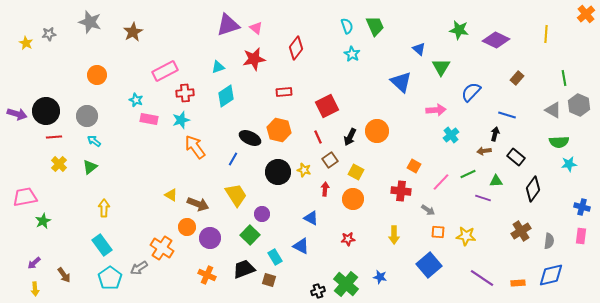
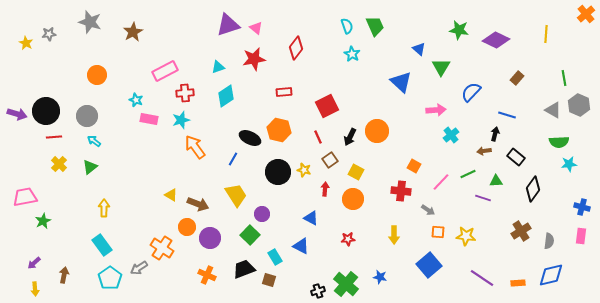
brown arrow at (64, 275): rotated 133 degrees counterclockwise
